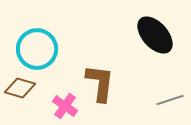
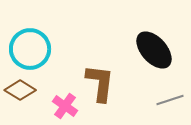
black ellipse: moved 1 px left, 15 px down
cyan circle: moved 7 px left
brown diamond: moved 2 px down; rotated 16 degrees clockwise
